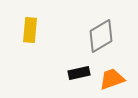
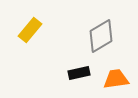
yellow rectangle: rotated 35 degrees clockwise
orange trapezoid: moved 4 px right; rotated 12 degrees clockwise
